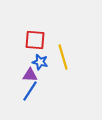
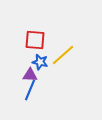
yellow line: moved 2 px up; rotated 65 degrees clockwise
blue line: moved 1 px up; rotated 10 degrees counterclockwise
